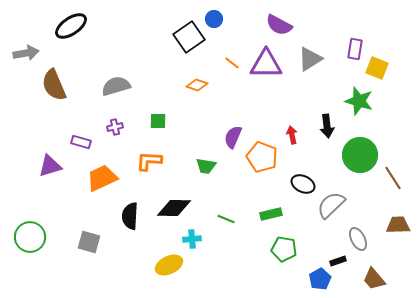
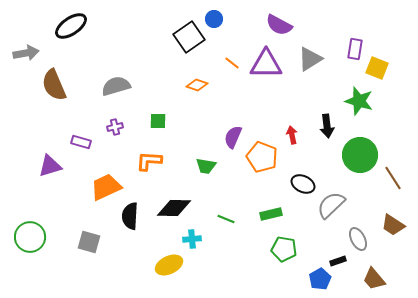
orange trapezoid at (102, 178): moved 4 px right, 9 px down
brown trapezoid at (398, 225): moved 5 px left; rotated 145 degrees counterclockwise
